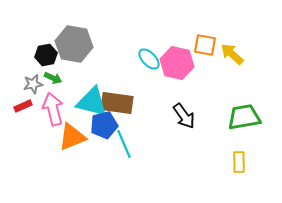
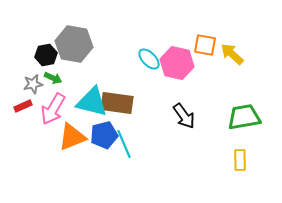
pink arrow: rotated 136 degrees counterclockwise
blue pentagon: moved 10 px down
yellow rectangle: moved 1 px right, 2 px up
